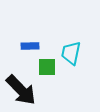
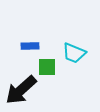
cyan trapezoid: moved 3 px right; rotated 80 degrees counterclockwise
black arrow: rotated 92 degrees clockwise
